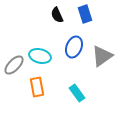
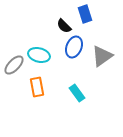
black semicircle: moved 7 px right, 11 px down; rotated 21 degrees counterclockwise
cyan ellipse: moved 1 px left, 1 px up
